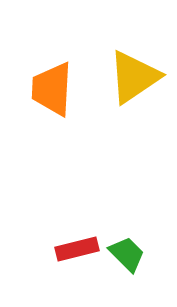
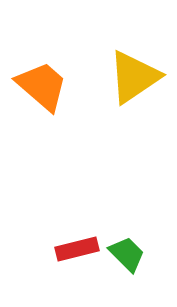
orange trapezoid: moved 10 px left, 3 px up; rotated 128 degrees clockwise
